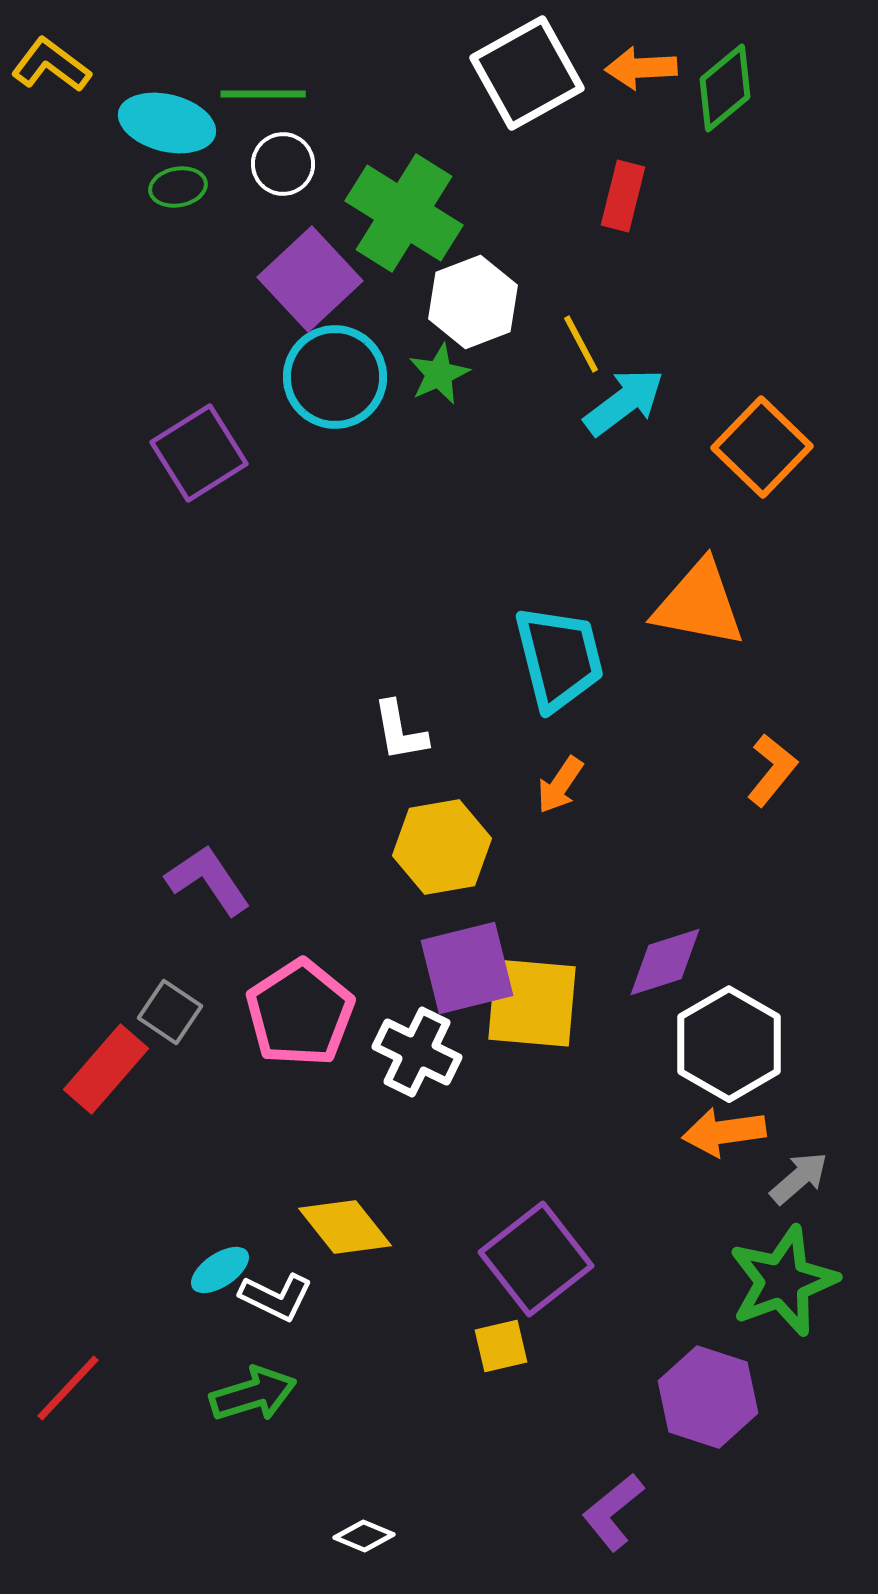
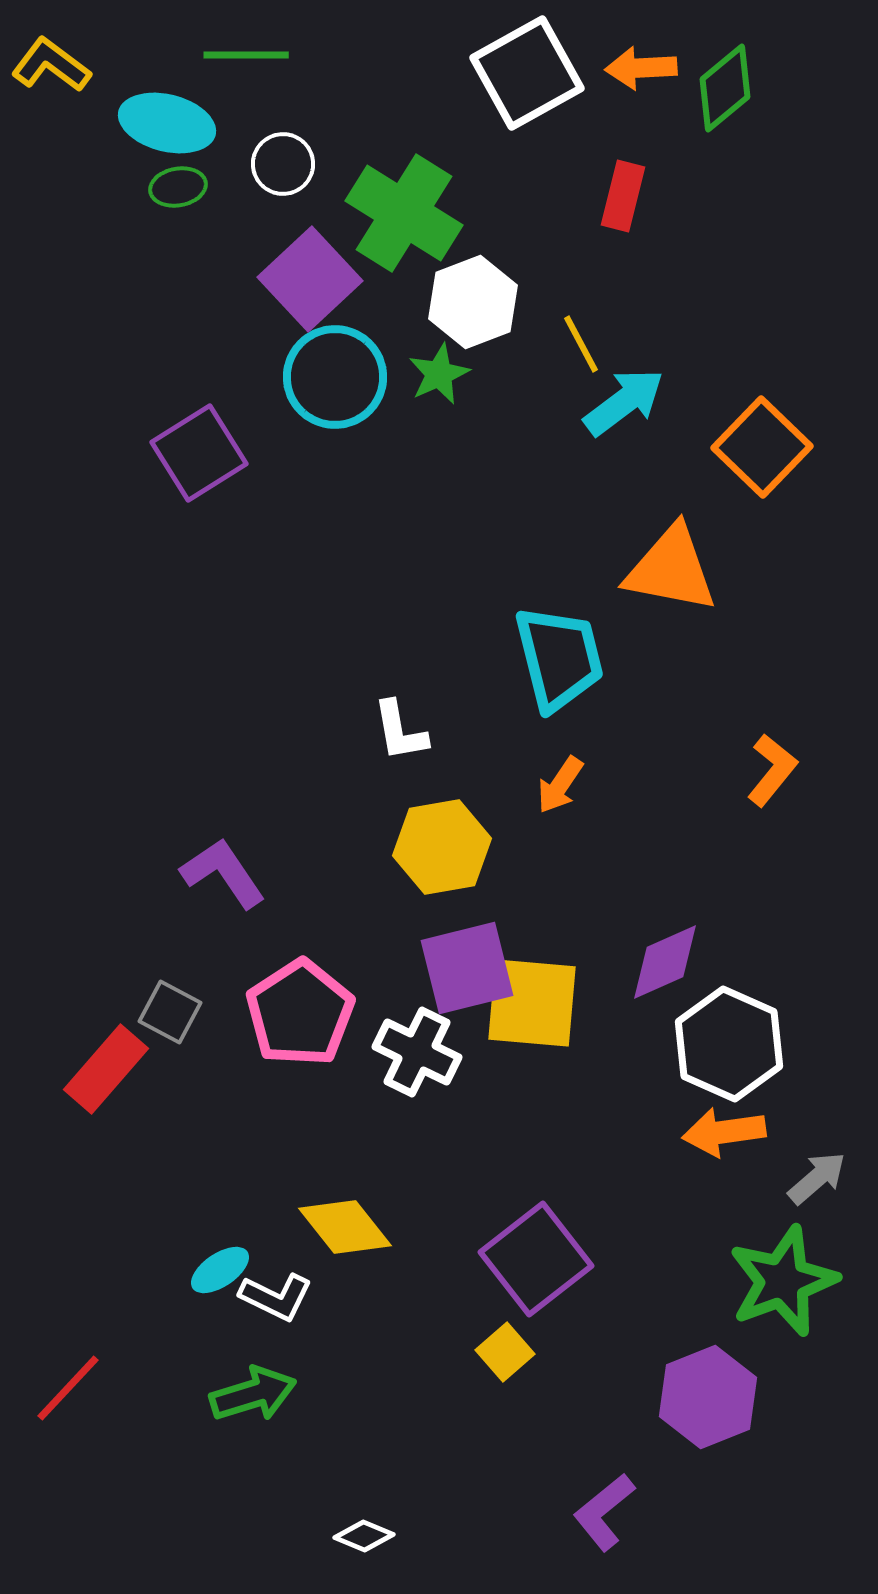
green line at (263, 94): moved 17 px left, 39 px up
orange triangle at (699, 604): moved 28 px left, 35 px up
purple L-shape at (208, 880): moved 15 px right, 7 px up
purple diamond at (665, 962): rotated 6 degrees counterclockwise
gray square at (170, 1012): rotated 6 degrees counterclockwise
white hexagon at (729, 1044): rotated 6 degrees counterclockwise
gray arrow at (799, 1178): moved 18 px right
yellow square at (501, 1346): moved 4 px right, 6 px down; rotated 28 degrees counterclockwise
purple hexagon at (708, 1397): rotated 20 degrees clockwise
purple L-shape at (613, 1512): moved 9 px left
